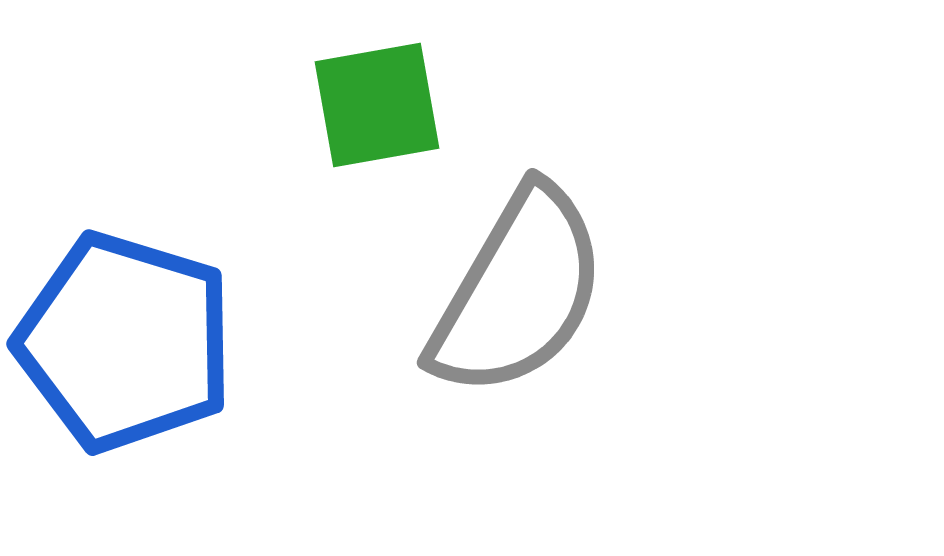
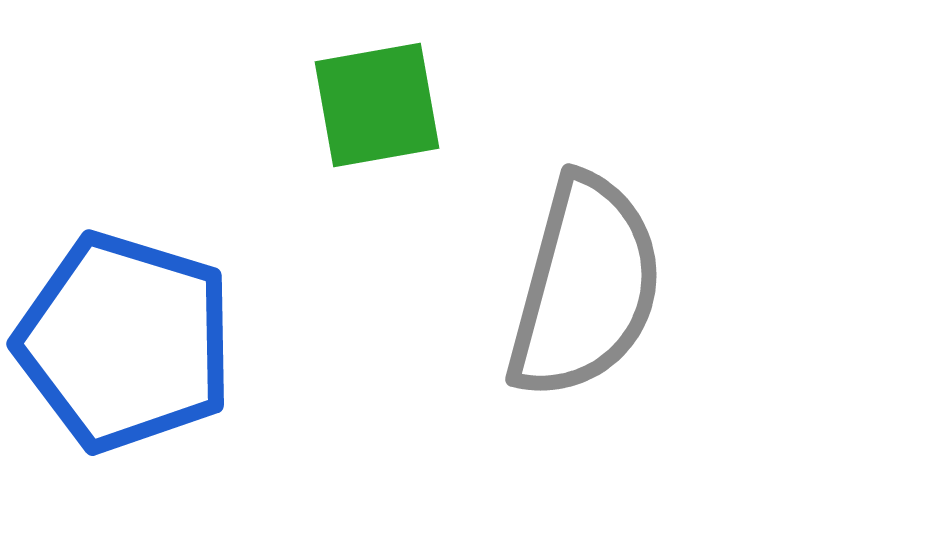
gray semicircle: moved 67 px right, 5 px up; rotated 15 degrees counterclockwise
